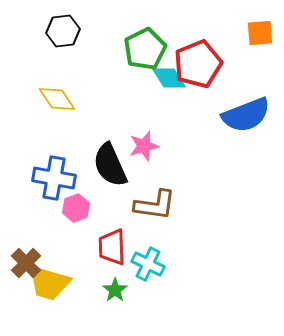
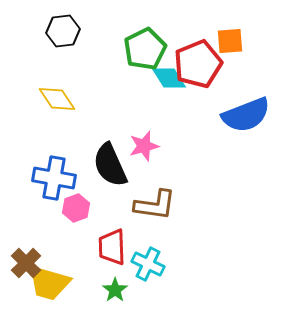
orange square: moved 30 px left, 8 px down
